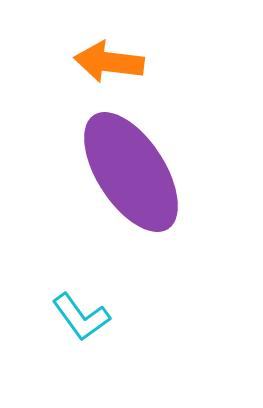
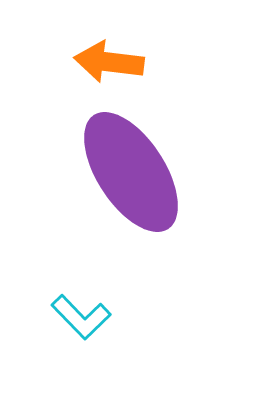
cyan L-shape: rotated 8 degrees counterclockwise
